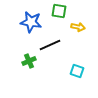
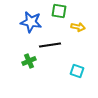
black line: rotated 15 degrees clockwise
